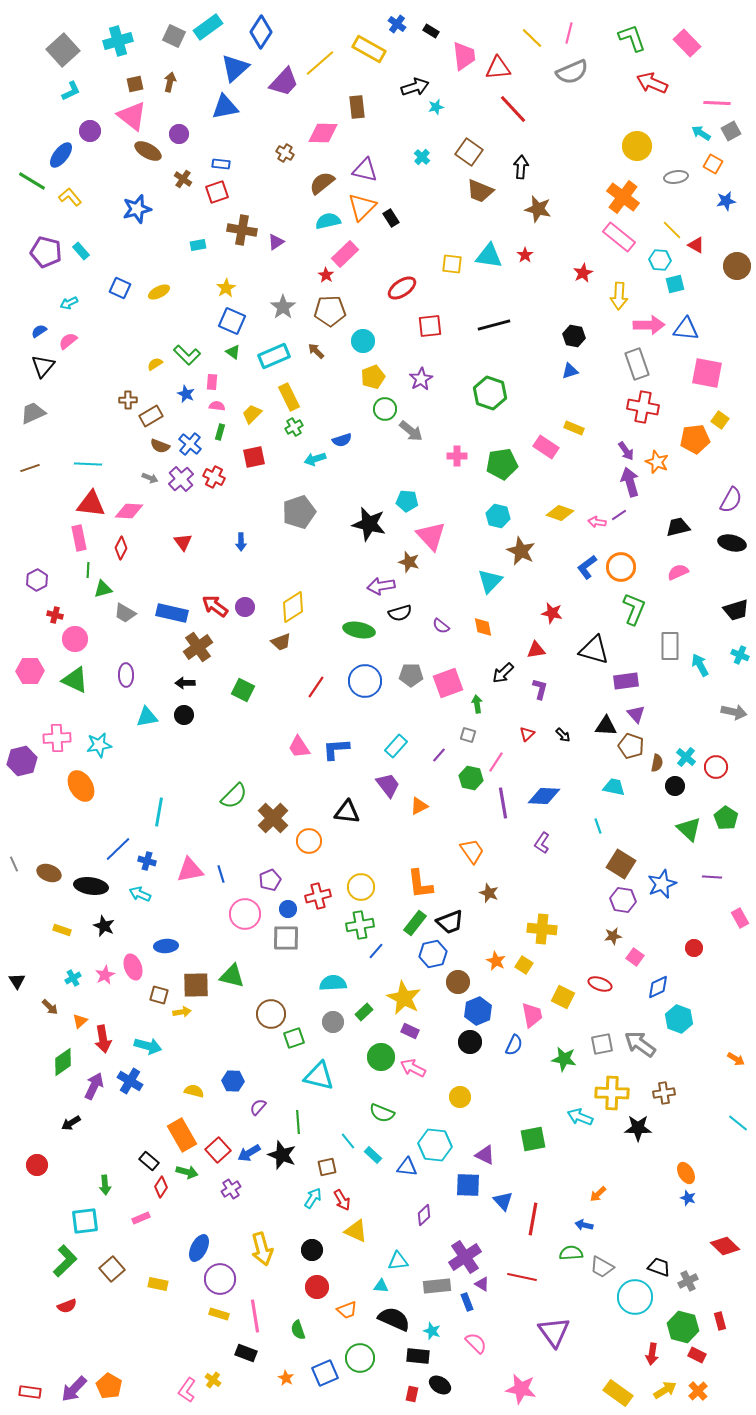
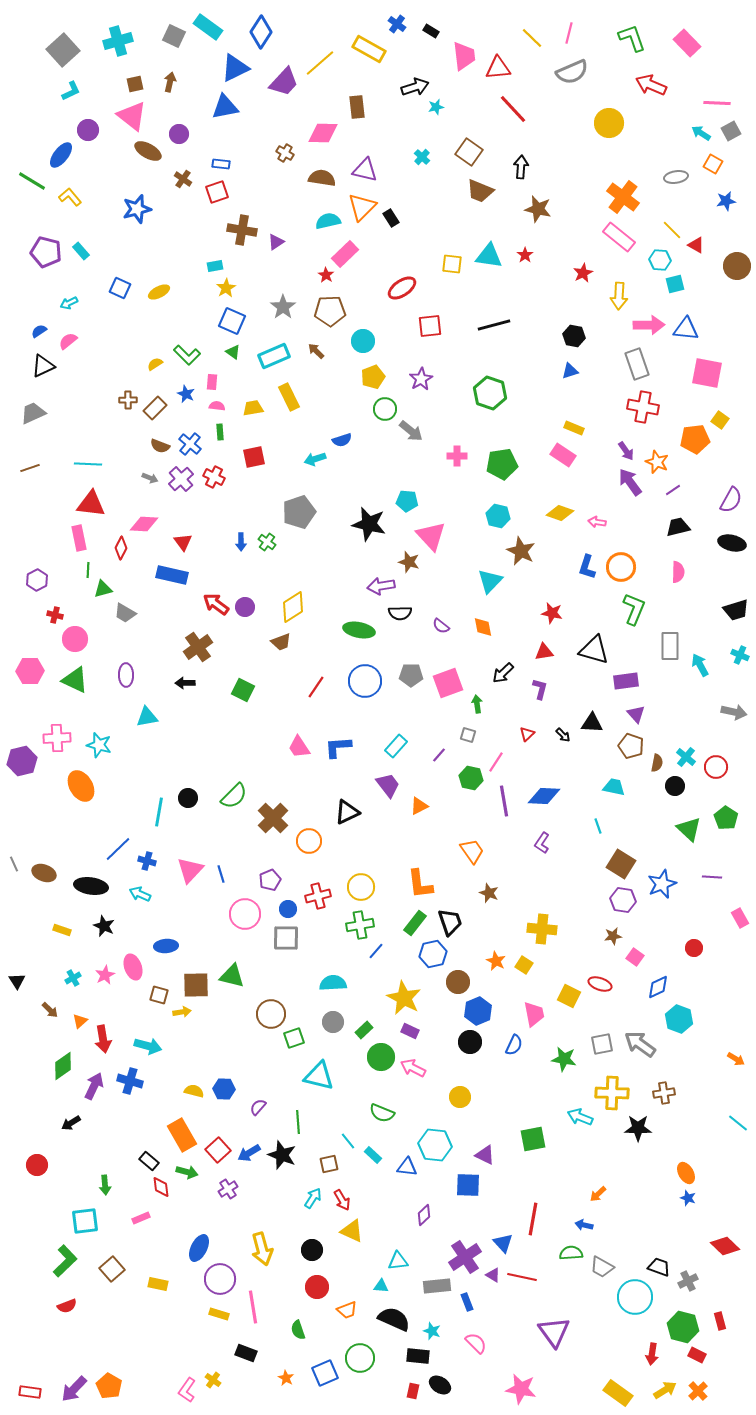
cyan rectangle at (208, 27): rotated 72 degrees clockwise
blue triangle at (235, 68): rotated 16 degrees clockwise
red arrow at (652, 83): moved 1 px left, 2 px down
purple circle at (90, 131): moved 2 px left, 1 px up
yellow circle at (637, 146): moved 28 px left, 23 px up
brown semicircle at (322, 183): moved 5 px up; rotated 48 degrees clockwise
cyan rectangle at (198, 245): moved 17 px right, 21 px down
black triangle at (43, 366): rotated 25 degrees clockwise
yellow trapezoid at (252, 414): moved 1 px right, 6 px up; rotated 35 degrees clockwise
brown rectangle at (151, 416): moved 4 px right, 8 px up; rotated 15 degrees counterclockwise
green cross at (294, 427): moved 27 px left, 115 px down; rotated 24 degrees counterclockwise
green rectangle at (220, 432): rotated 21 degrees counterclockwise
pink rectangle at (546, 447): moved 17 px right, 8 px down
purple arrow at (630, 482): rotated 20 degrees counterclockwise
pink diamond at (129, 511): moved 15 px right, 13 px down
purple line at (619, 515): moved 54 px right, 25 px up
blue L-shape at (587, 567): rotated 35 degrees counterclockwise
pink semicircle at (678, 572): rotated 115 degrees clockwise
red arrow at (215, 606): moved 1 px right, 2 px up
blue rectangle at (172, 613): moved 38 px up
black semicircle at (400, 613): rotated 15 degrees clockwise
red triangle at (536, 650): moved 8 px right, 2 px down
black circle at (184, 715): moved 4 px right, 83 px down
black triangle at (606, 726): moved 14 px left, 3 px up
cyan star at (99, 745): rotated 25 degrees clockwise
blue L-shape at (336, 749): moved 2 px right, 2 px up
purple line at (503, 803): moved 1 px right, 2 px up
black triangle at (347, 812): rotated 32 degrees counterclockwise
pink triangle at (190, 870): rotated 36 degrees counterclockwise
brown ellipse at (49, 873): moved 5 px left
black trapezoid at (450, 922): rotated 88 degrees counterclockwise
yellow square at (563, 997): moved 6 px right, 1 px up
brown arrow at (50, 1007): moved 3 px down
green rectangle at (364, 1012): moved 18 px down
pink trapezoid at (532, 1015): moved 2 px right, 1 px up
green diamond at (63, 1062): moved 4 px down
blue cross at (130, 1081): rotated 15 degrees counterclockwise
blue hexagon at (233, 1081): moved 9 px left, 8 px down
brown square at (327, 1167): moved 2 px right, 3 px up
red diamond at (161, 1187): rotated 40 degrees counterclockwise
purple cross at (231, 1189): moved 3 px left
blue triangle at (503, 1201): moved 42 px down
yellow triangle at (356, 1231): moved 4 px left
purple triangle at (482, 1284): moved 11 px right, 9 px up
pink line at (255, 1316): moved 2 px left, 9 px up
red rectangle at (412, 1394): moved 1 px right, 3 px up
